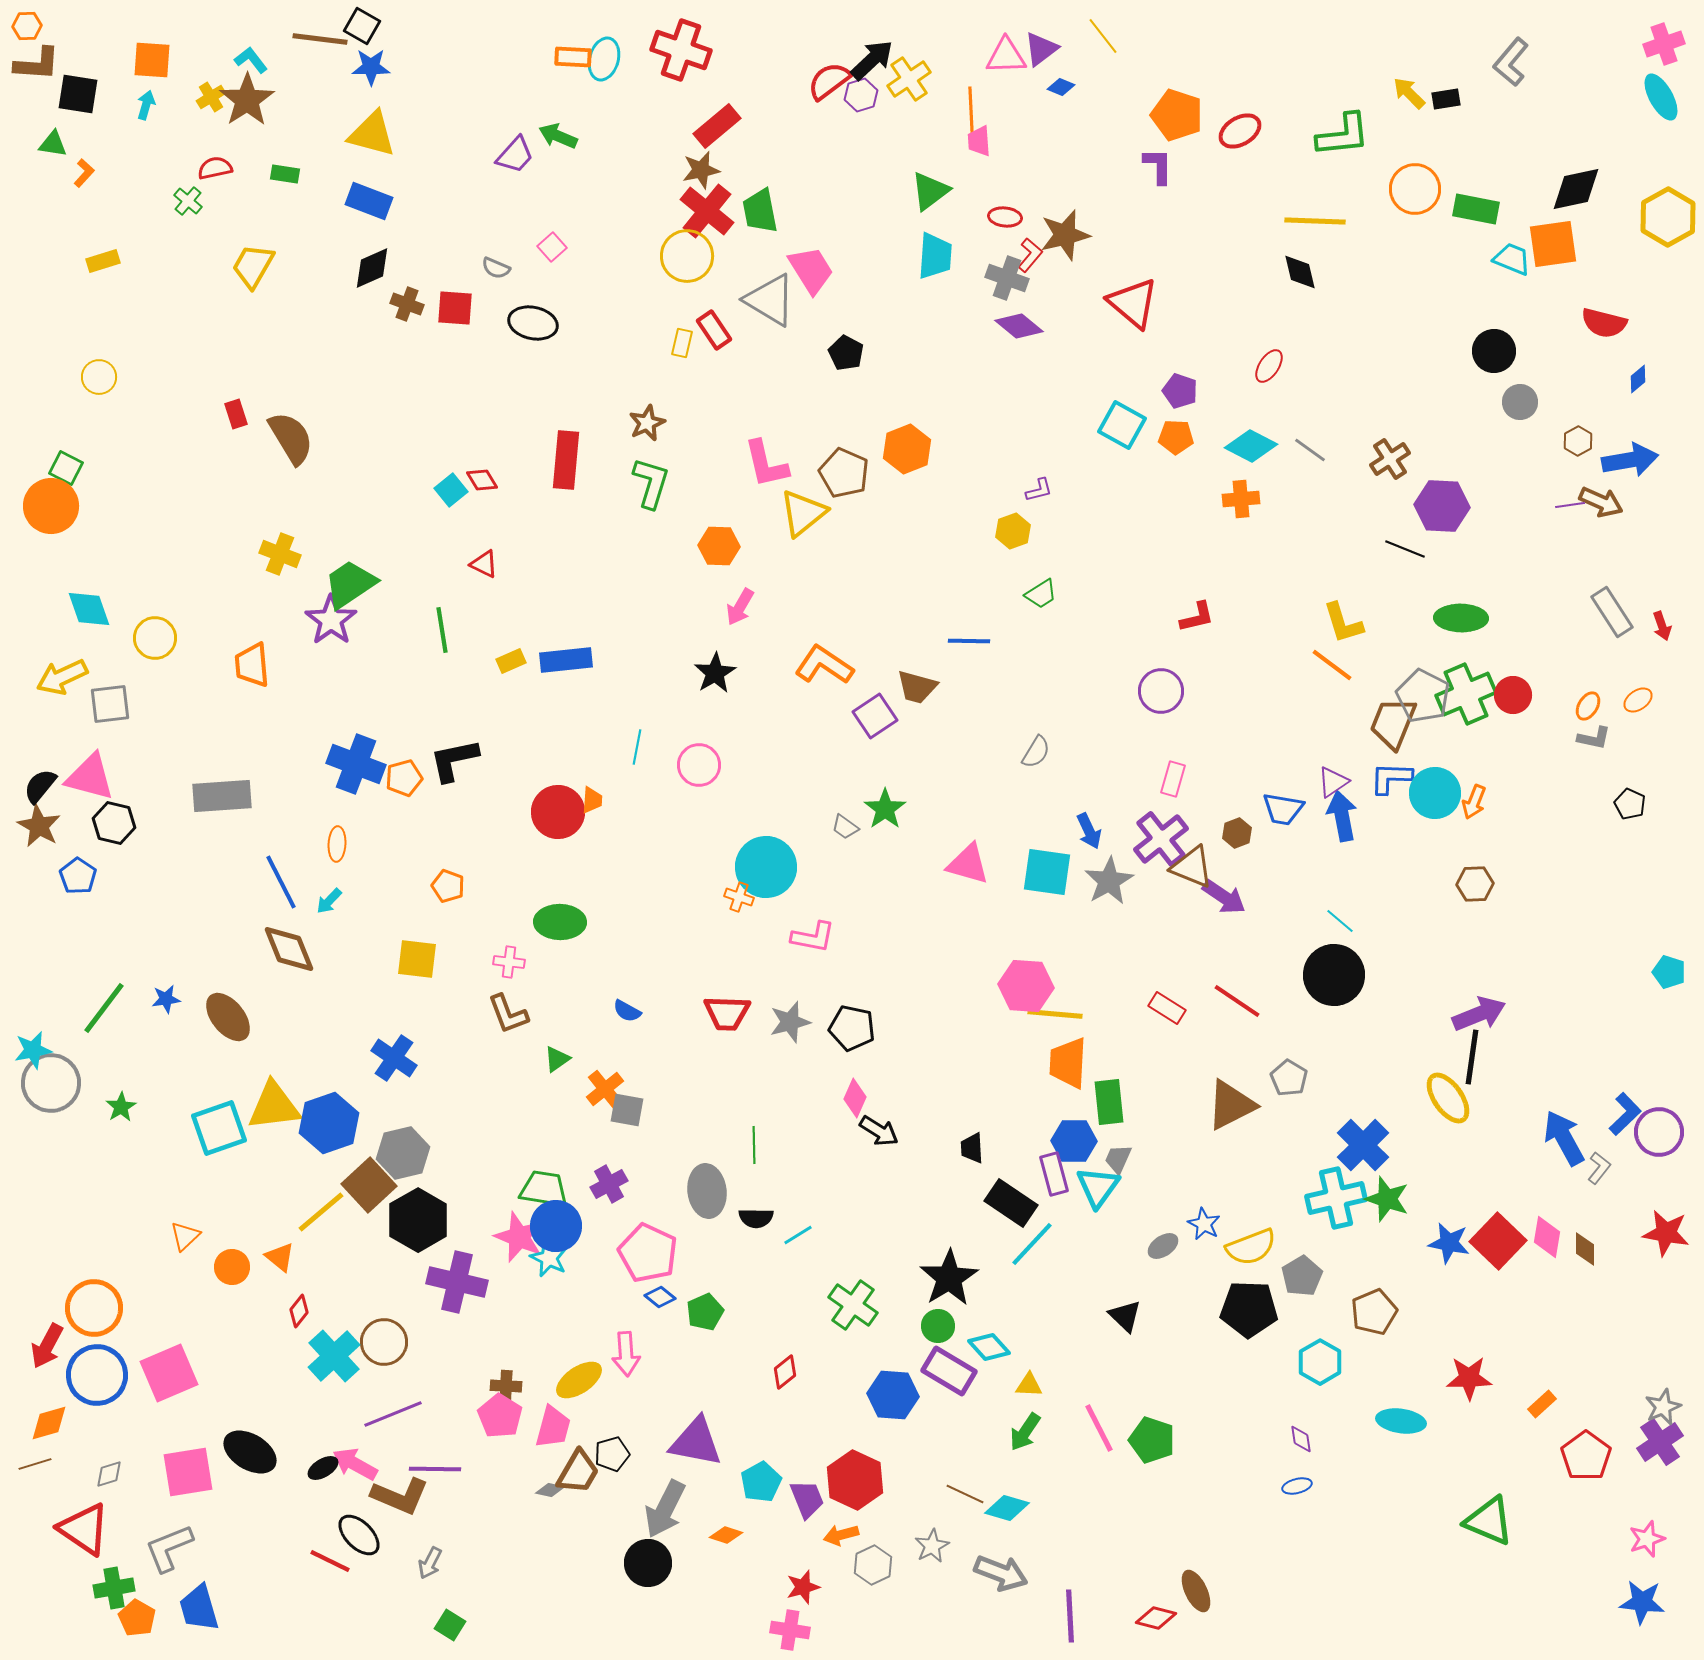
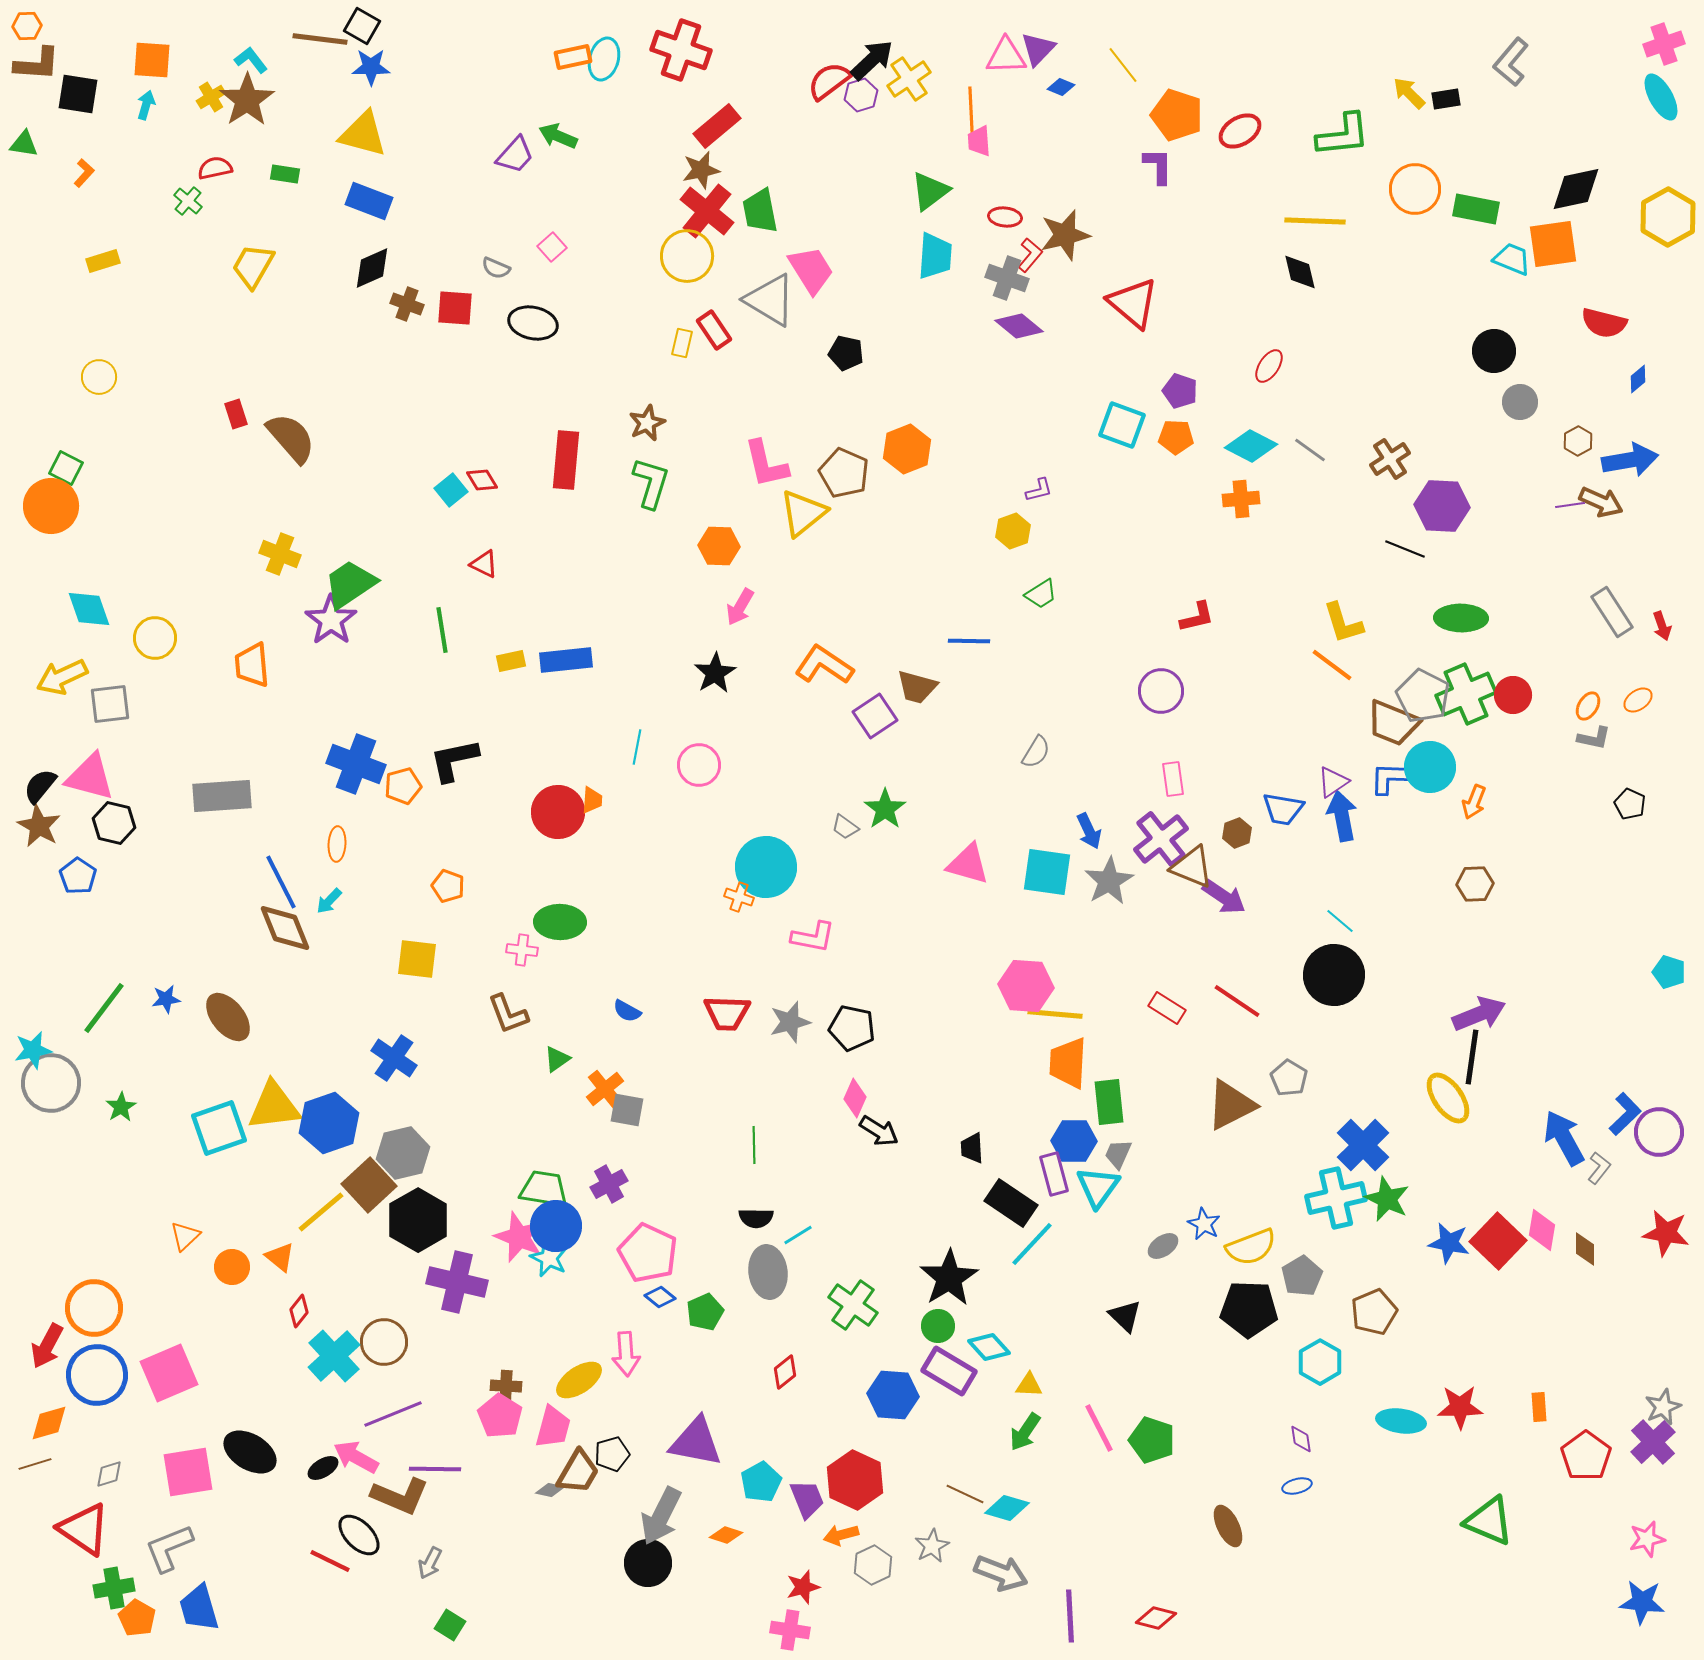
yellow line at (1103, 36): moved 20 px right, 29 px down
purple triangle at (1041, 49): moved 3 px left; rotated 9 degrees counterclockwise
orange rectangle at (573, 57): rotated 15 degrees counterclockwise
yellow triangle at (372, 134): moved 9 px left
green triangle at (53, 144): moved 29 px left
black pentagon at (846, 353): rotated 16 degrees counterclockwise
cyan square at (1122, 425): rotated 9 degrees counterclockwise
brown semicircle at (291, 438): rotated 10 degrees counterclockwise
yellow rectangle at (511, 661): rotated 12 degrees clockwise
brown trapezoid at (1393, 723): rotated 90 degrees counterclockwise
orange pentagon at (404, 778): moved 1 px left, 8 px down
pink rectangle at (1173, 779): rotated 24 degrees counterclockwise
cyan circle at (1435, 793): moved 5 px left, 26 px up
brown diamond at (289, 949): moved 4 px left, 21 px up
pink cross at (509, 962): moved 13 px right, 12 px up
gray trapezoid at (1118, 1159): moved 5 px up
gray ellipse at (707, 1191): moved 61 px right, 81 px down
green star at (1387, 1199): rotated 6 degrees clockwise
pink diamond at (1547, 1237): moved 5 px left, 7 px up
red star at (1469, 1378): moved 9 px left, 29 px down
orange rectangle at (1542, 1404): moved 3 px left, 3 px down; rotated 52 degrees counterclockwise
purple cross at (1660, 1442): moved 7 px left; rotated 9 degrees counterclockwise
pink arrow at (355, 1464): moved 1 px right, 7 px up
gray arrow at (665, 1509): moved 4 px left, 7 px down
pink star at (1647, 1539): rotated 6 degrees clockwise
brown ellipse at (1196, 1591): moved 32 px right, 65 px up
